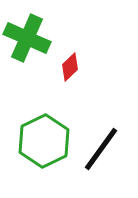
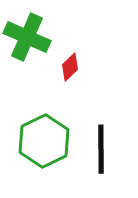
green cross: moved 1 px up
black line: rotated 36 degrees counterclockwise
